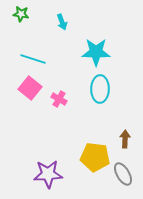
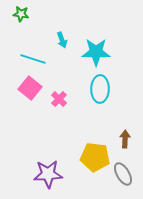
cyan arrow: moved 18 px down
pink cross: rotated 14 degrees clockwise
